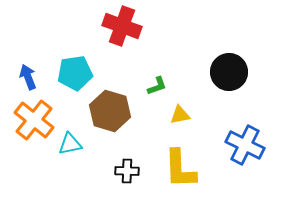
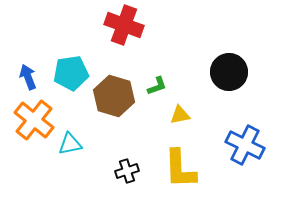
red cross: moved 2 px right, 1 px up
cyan pentagon: moved 4 px left
brown hexagon: moved 4 px right, 15 px up
black cross: rotated 20 degrees counterclockwise
